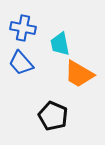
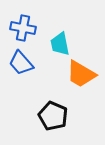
orange trapezoid: moved 2 px right
